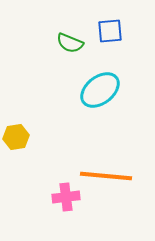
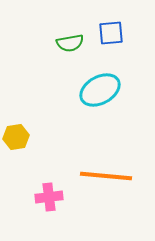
blue square: moved 1 px right, 2 px down
green semicircle: rotated 32 degrees counterclockwise
cyan ellipse: rotated 9 degrees clockwise
pink cross: moved 17 px left
